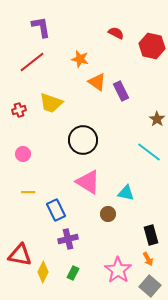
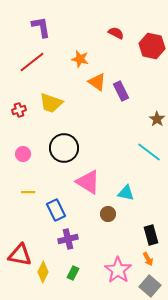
black circle: moved 19 px left, 8 px down
